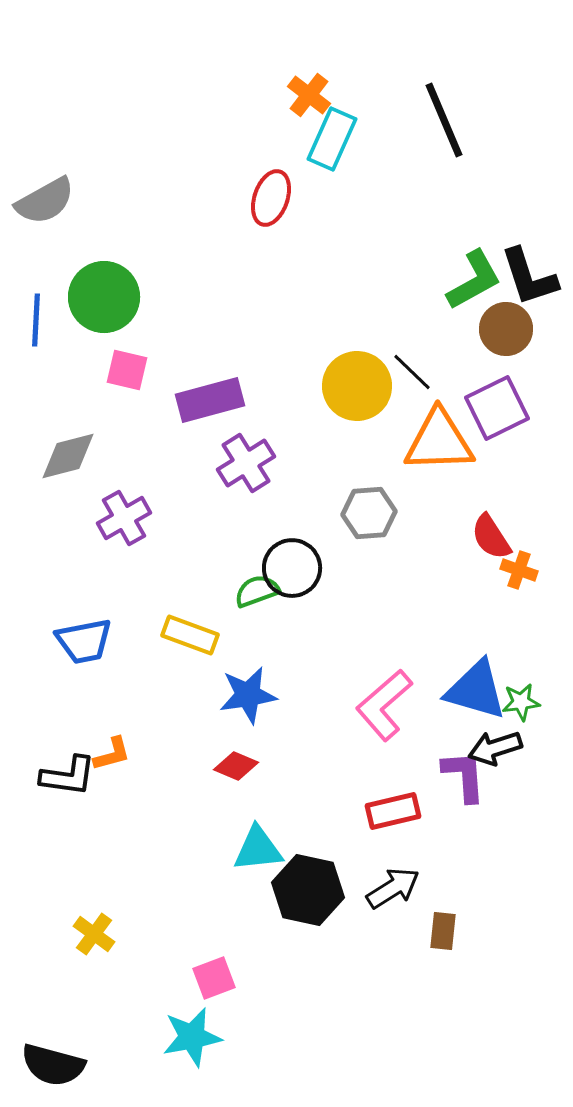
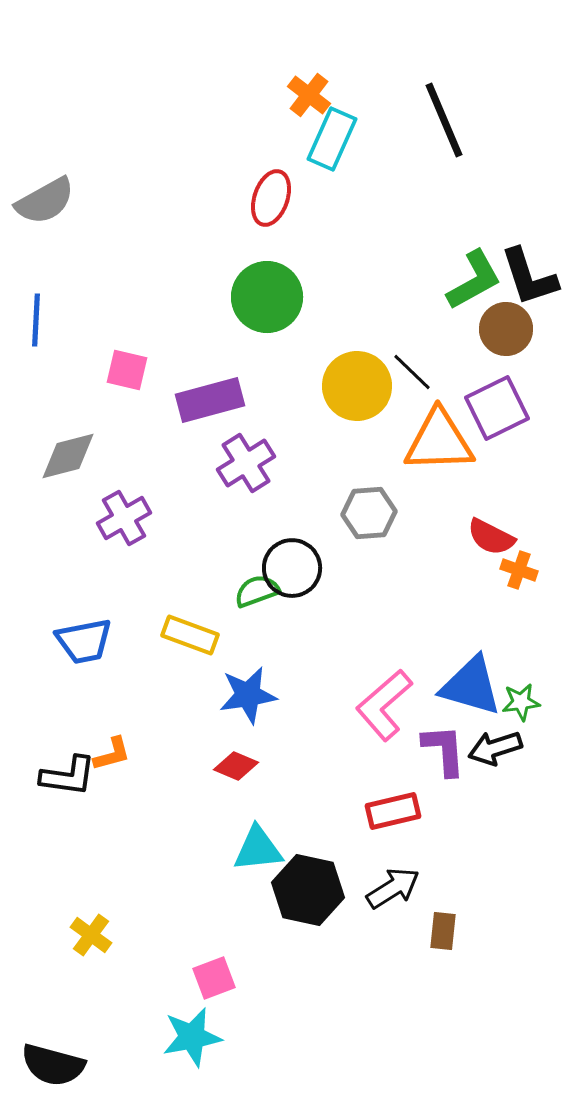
green circle at (104, 297): moved 163 px right
red semicircle at (491, 537): rotated 30 degrees counterclockwise
blue triangle at (476, 690): moved 5 px left, 4 px up
purple L-shape at (464, 776): moved 20 px left, 26 px up
yellow cross at (94, 934): moved 3 px left, 1 px down
